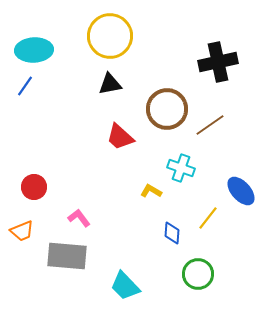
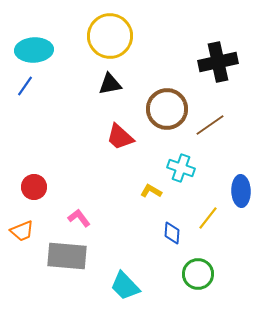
blue ellipse: rotated 40 degrees clockwise
